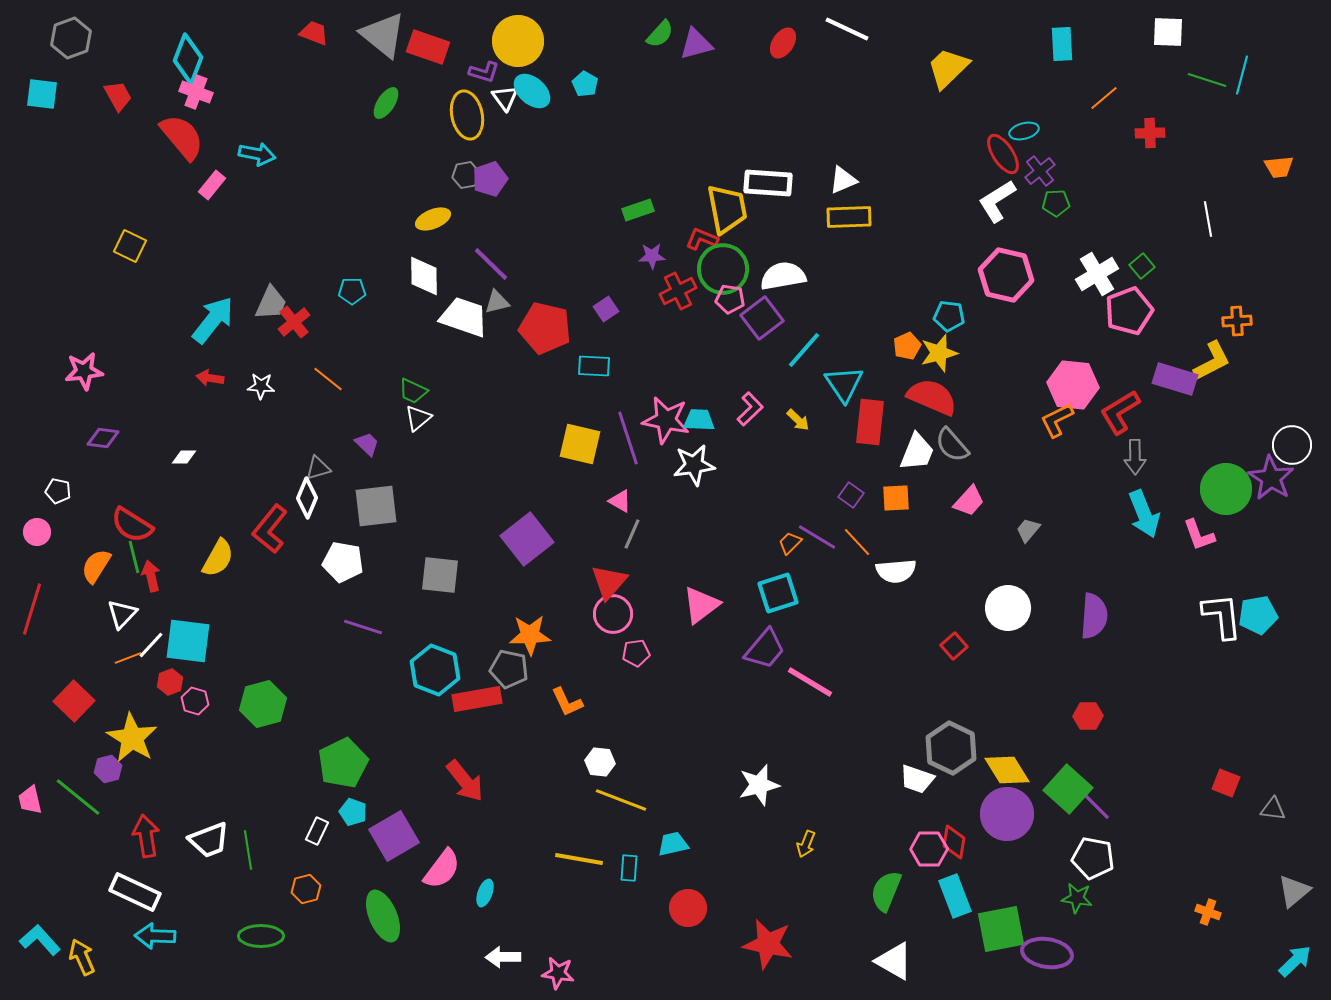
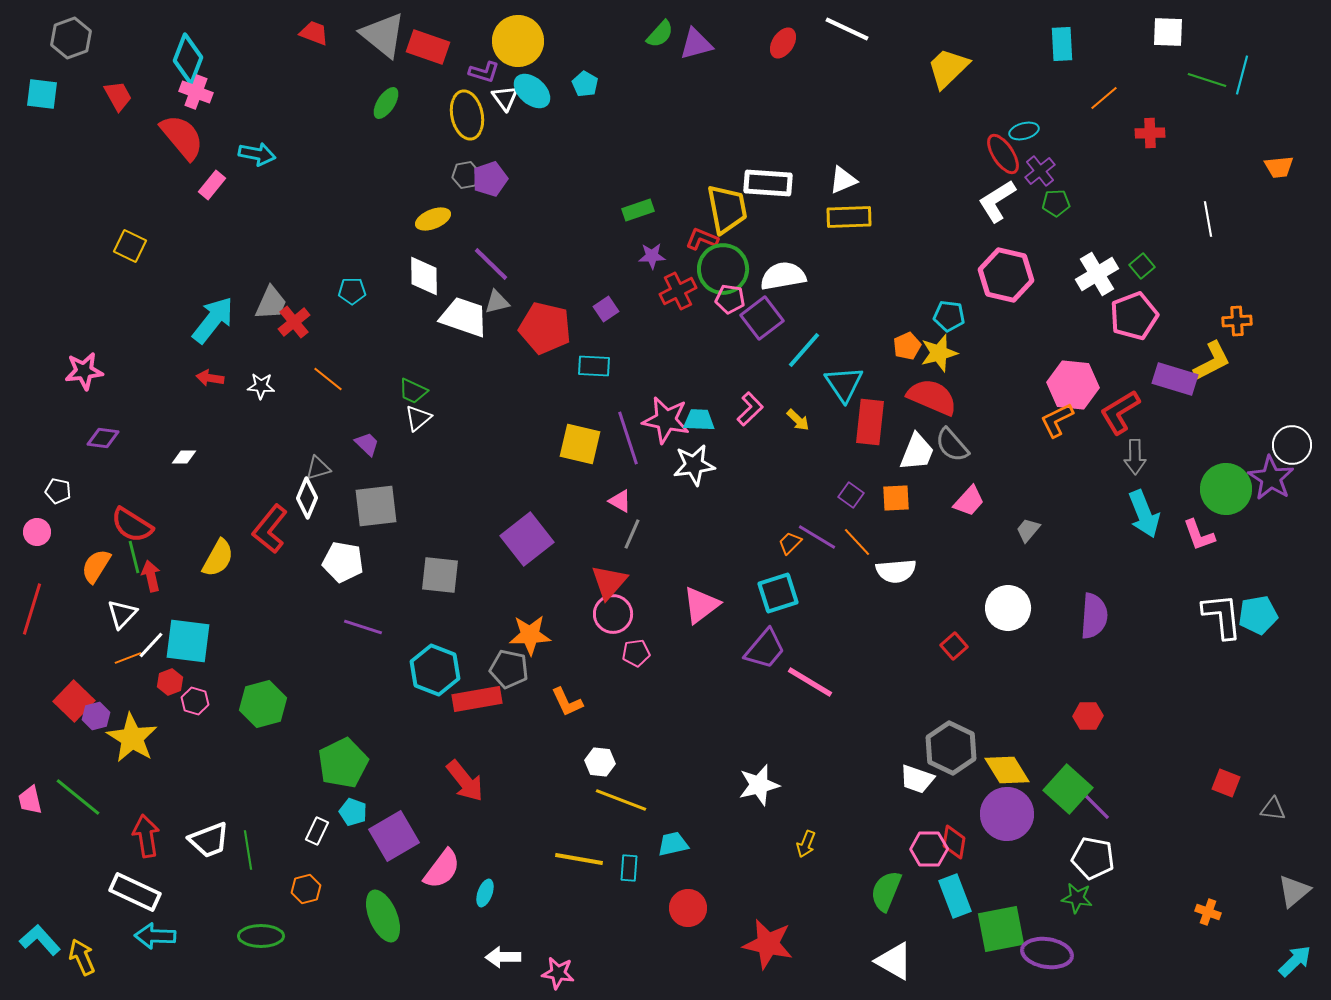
pink pentagon at (1129, 311): moved 5 px right, 5 px down
purple hexagon at (108, 769): moved 12 px left, 53 px up
